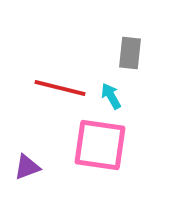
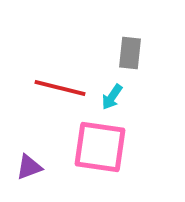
cyan arrow: moved 1 px right, 1 px down; rotated 116 degrees counterclockwise
pink square: moved 2 px down
purple triangle: moved 2 px right
